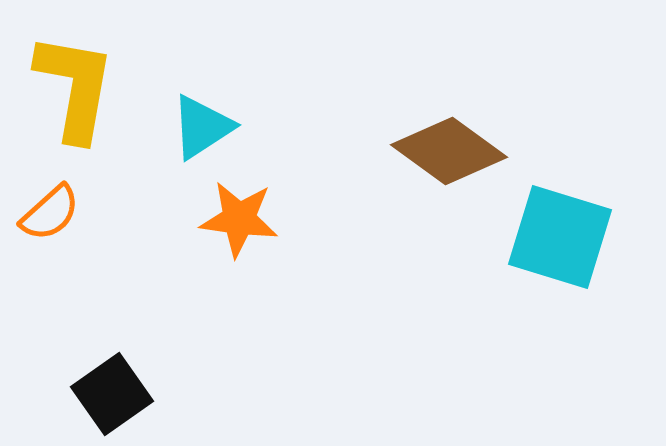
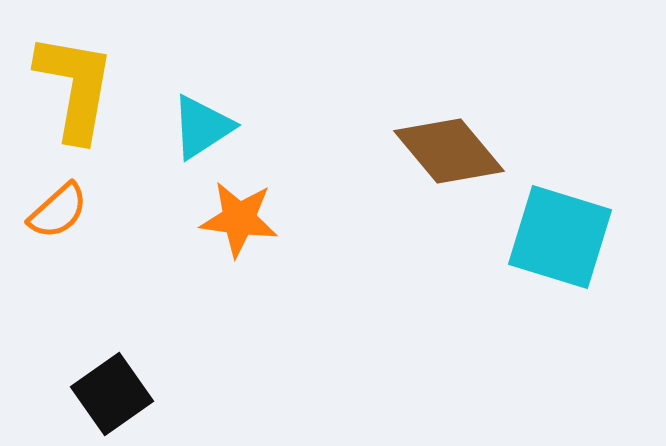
brown diamond: rotated 14 degrees clockwise
orange semicircle: moved 8 px right, 2 px up
